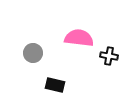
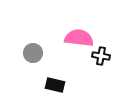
black cross: moved 8 px left
